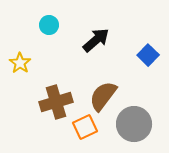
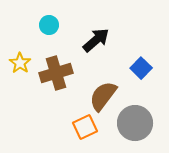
blue square: moved 7 px left, 13 px down
brown cross: moved 29 px up
gray circle: moved 1 px right, 1 px up
